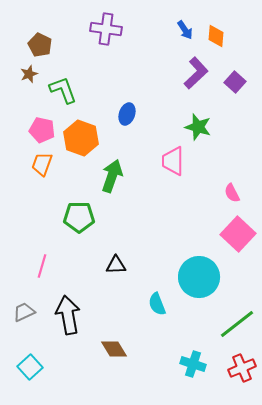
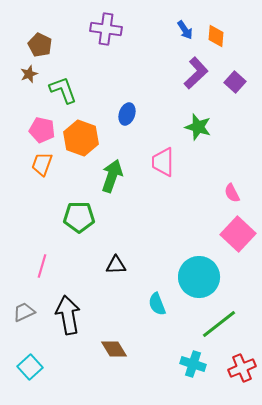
pink trapezoid: moved 10 px left, 1 px down
green line: moved 18 px left
